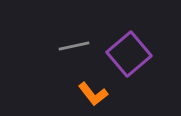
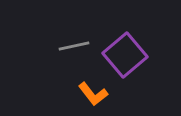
purple square: moved 4 px left, 1 px down
